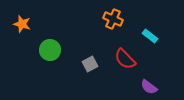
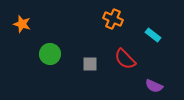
cyan rectangle: moved 3 px right, 1 px up
green circle: moved 4 px down
gray square: rotated 28 degrees clockwise
purple semicircle: moved 5 px right, 1 px up; rotated 12 degrees counterclockwise
